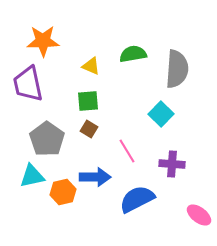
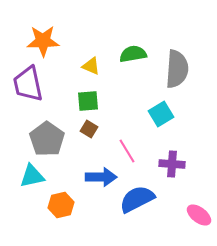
cyan square: rotated 15 degrees clockwise
blue arrow: moved 6 px right
orange hexagon: moved 2 px left, 13 px down
